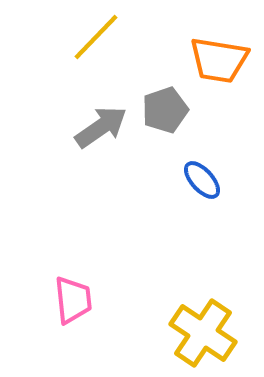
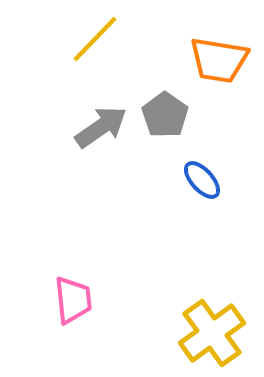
yellow line: moved 1 px left, 2 px down
gray pentagon: moved 5 px down; rotated 18 degrees counterclockwise
yellow cross: moved 9 px right; rotated 20 degrees clockwise
